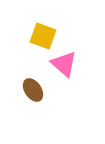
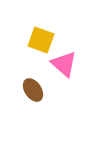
yellow square: moved 2 px left, 4 px down
